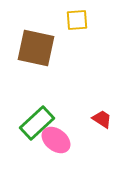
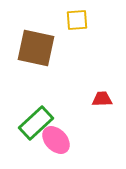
red trapezoid: moved 20 px up; rotated 35 degrees counterclockwise
green rectangle: moved 1 px left
pink ellipse: rotated 8 degrees clockwise
